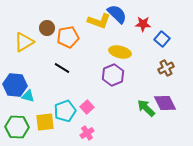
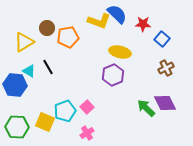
black line: moved 14 px left, 1 px up; rotated 28 degrees clockwise
cyan triangle: moved 1 px right, 25 px up; rotated 16 degrees clockwise
yellow square: rotated 30 degrees clockwise
